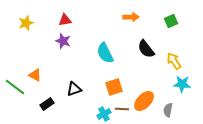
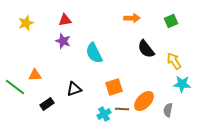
orange arrow: moved 1 px right, 1 px down
cyan semicircle: moved 11 px left
orange triangle: rotated 32 degrees counterclockwise
